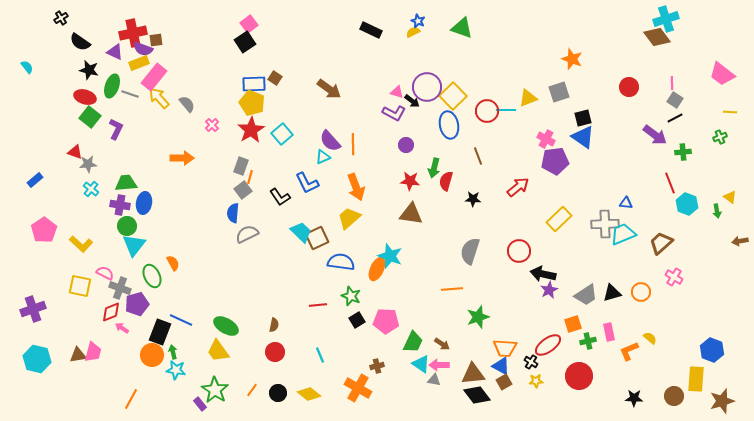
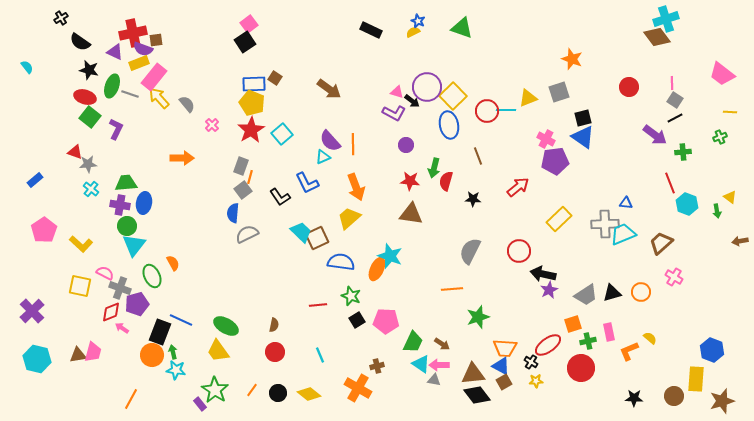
gray semicircle at (470, 251): rotated 8 degrees clockwise
purple cross at (33, 309): moved 1 px left, 2 px down; rotated 25 degrees counterclockwise
red circle at (579, 376): moved 2 px right, 8 px up
